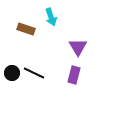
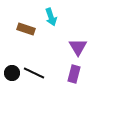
purple rectangle: moved 1 px up
